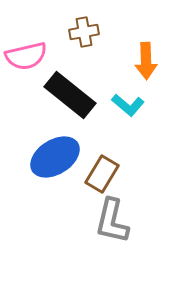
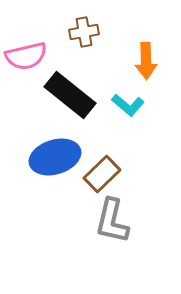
blue ellipse: rotated 15 degrees clockwise
brown rectangle: rotated 15 degrees clockwise
